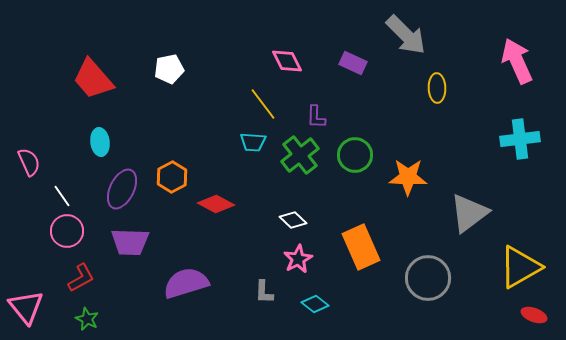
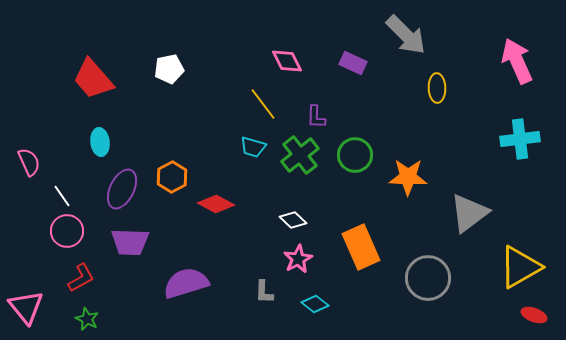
cyan trapezoid: moved 5 px down; rotated 12 degrees clockwise
